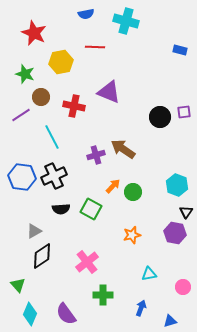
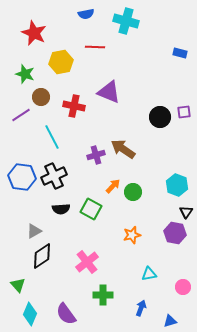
blue rectangle: moved 3 px down
